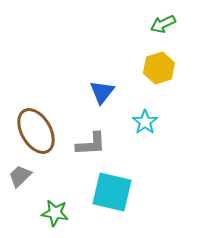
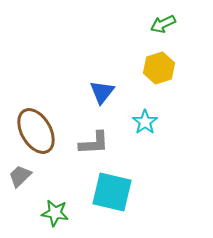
gray L-shape: moved 3 px right, 1 px up
